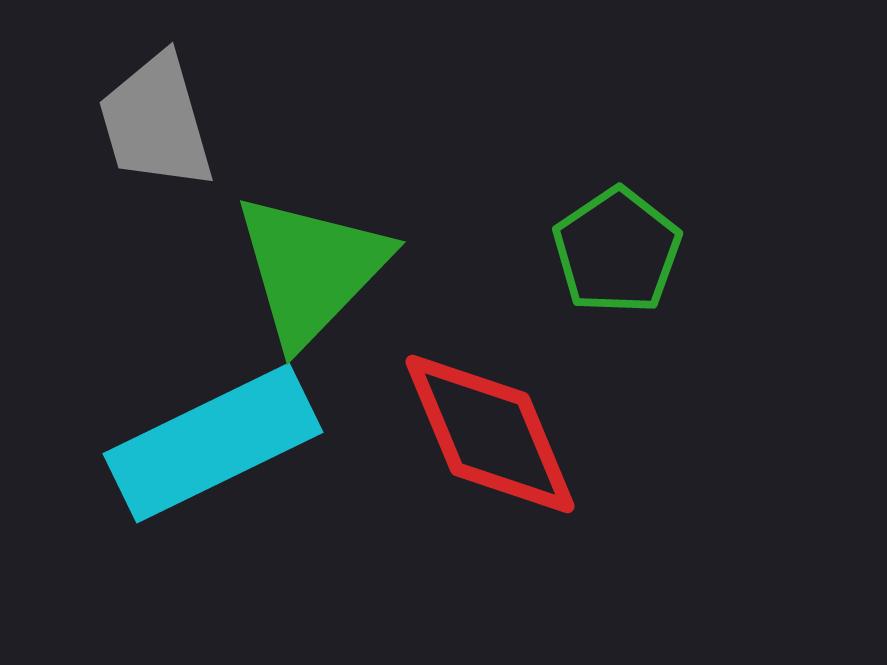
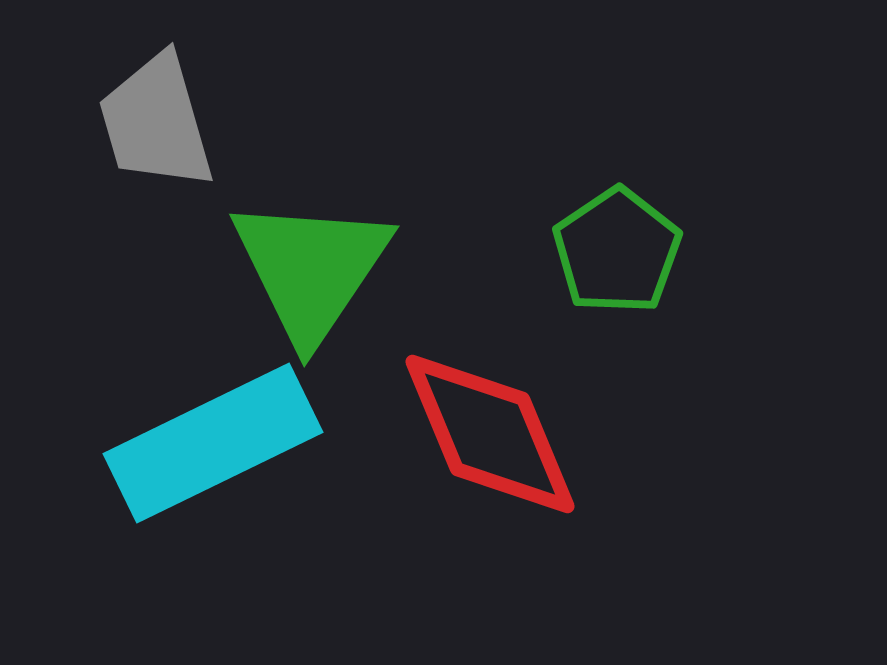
green triangle: rotated 10 degrees counterclockwise
